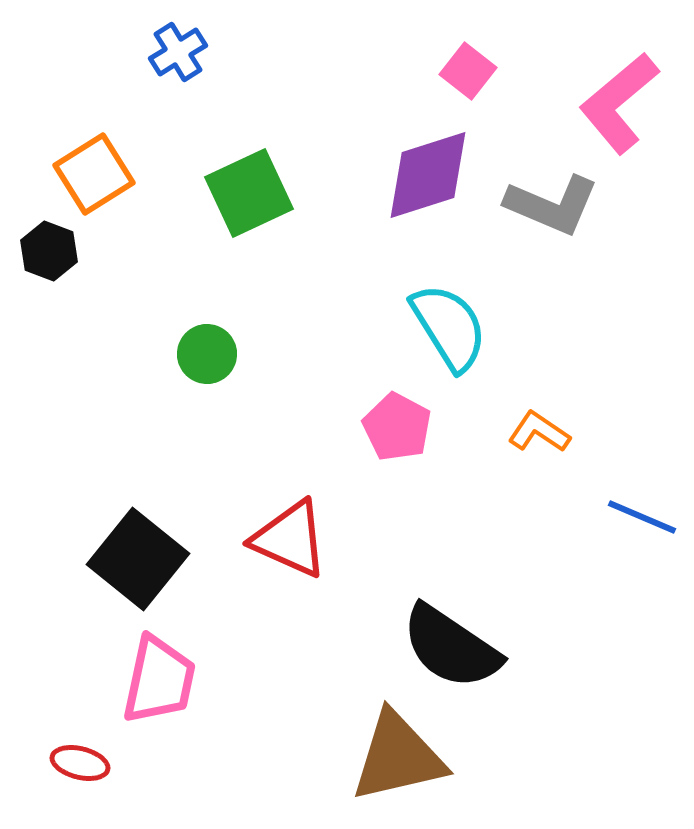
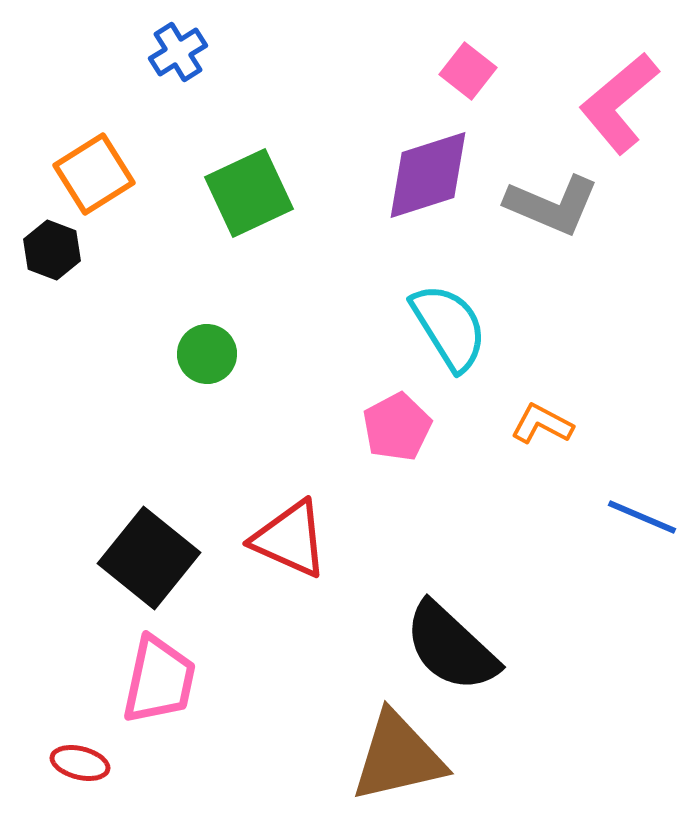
black hexagon: moved 3 px right, 1 px up
pink pentagon: rotated 16 degrees clockwise
orange L-shape: moved 3 px right, 8 px up; rotated 6 degrees counterclockwise
black square: moved 11 px right, 1 px up
black semicircle: rotated 9 degrees clockwise
